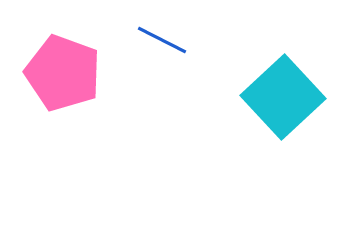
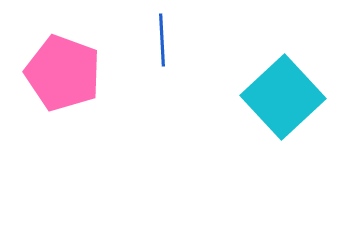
blue line: rotated 60 degrees clockwise
